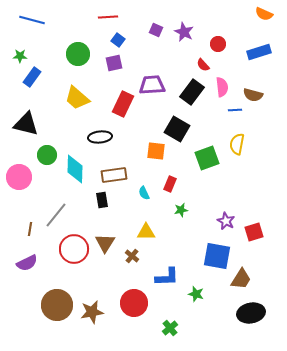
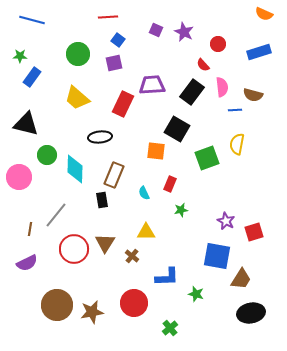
brown rectangle at (114, 175): rotated 60 degrees counterclockwise
